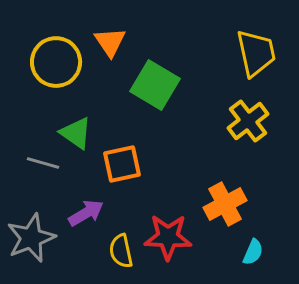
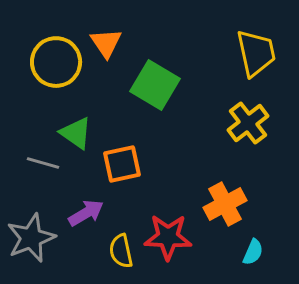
orange triangle: moved 4 px left, 1 px down
yellow cross: moved 2 px down
